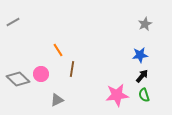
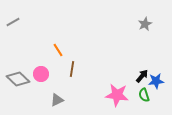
blue star: moved 16 px right, 26 px down
pink star: rotated 15 degrees clockwise
